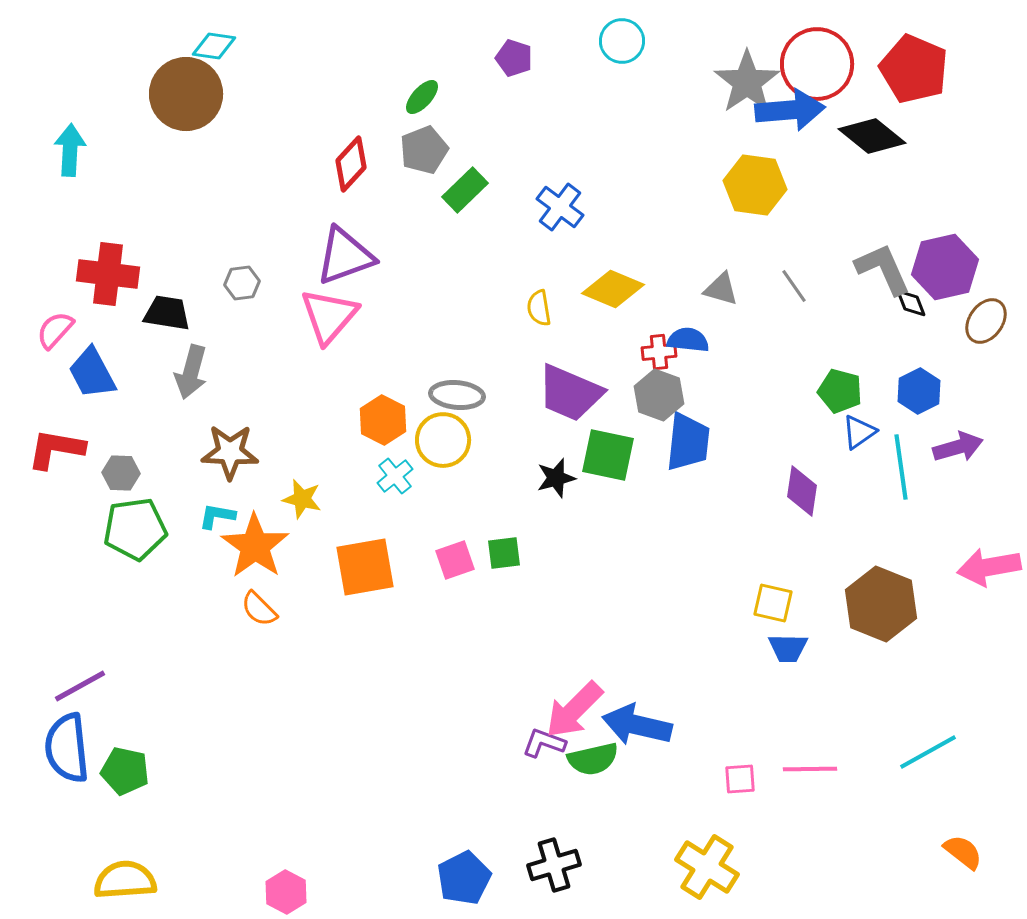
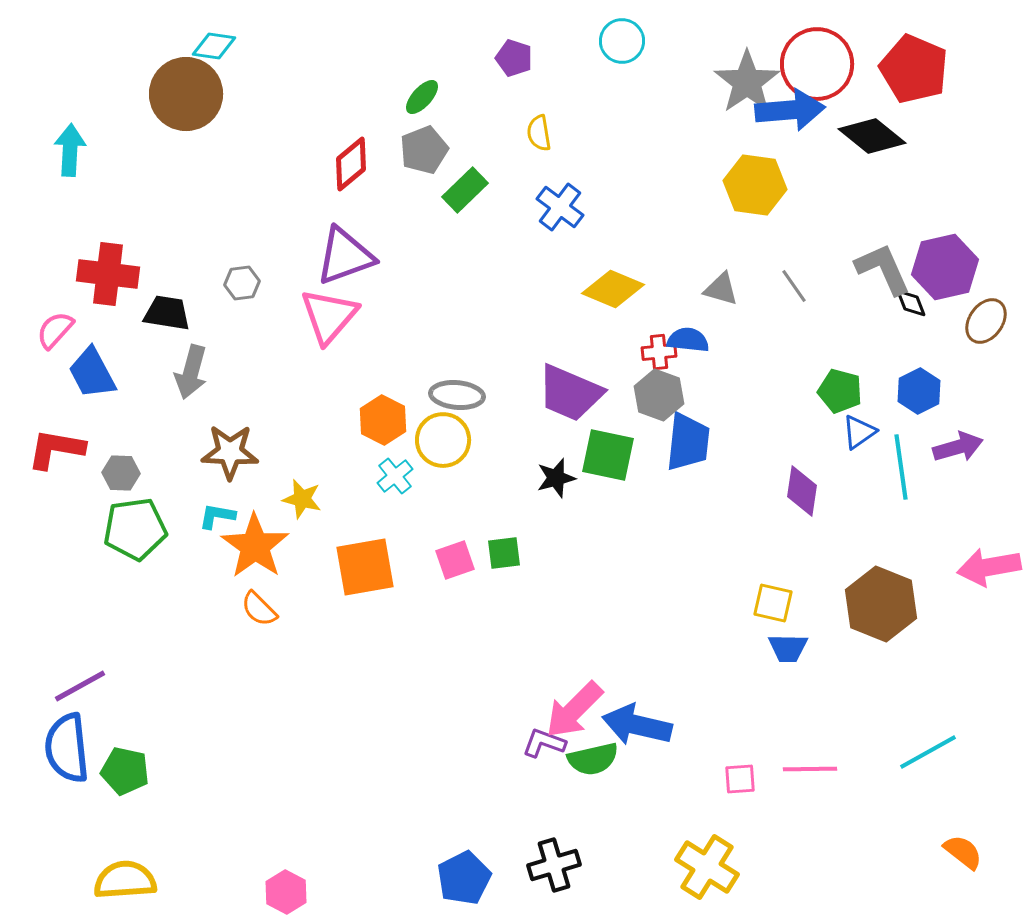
red diamond at (351, 164): rotated 8 degrees clockwise
yellow semicircle at (539, 308): moved 175 px up
